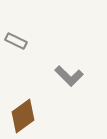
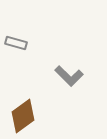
gray rectangle: moved 2 px down; rotated 10 degrees counterclockwise
